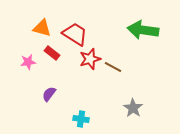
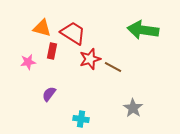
red trapezoid: moved 2 px left, 1 px up
red rectangle: moved 2 px up; rotated 63 degrees clockwise
